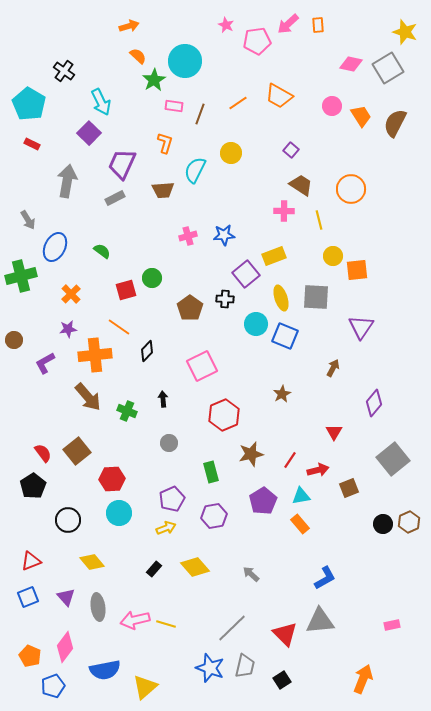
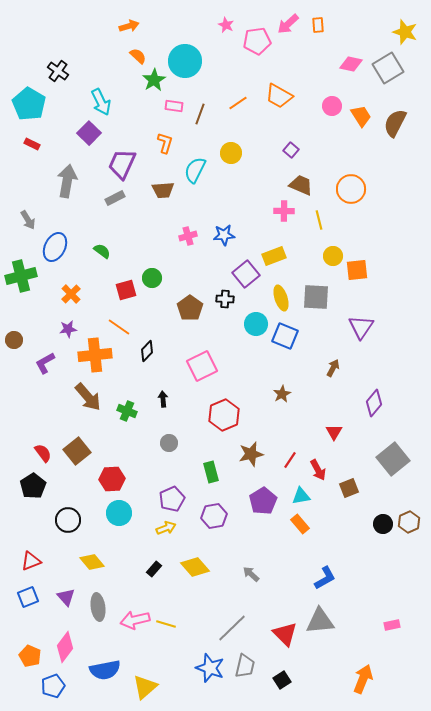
black cross at (64, 71): moved 6 px left
brown trapezoid at (301, 185): rotated 10 degrees counterclockwise
red arrow at (318, 470): rotated 75 degrees clockwise
